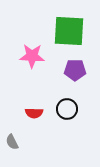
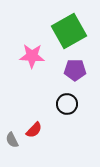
green square: rotated 32 degrees counterclockwise
black circle: moved 5 px up
red semicircle: moved 17 px down; rotated 48 degrees counterclockwise
gray semicircle: moved 2 px up
